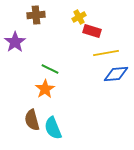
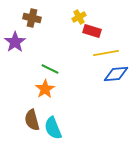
brown cross: moved 4 px left, 3 px down; rotated 18 degrees clockwise
